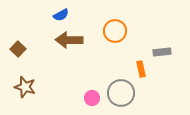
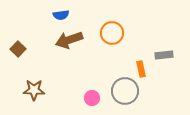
blue semicircle: rotated 21 degrees clockwise
orange circle: moved 3 px left, 2 px down
brown arrow: rotated 20 degrees counterclockwise
gray rectangle: moved 2 px right, 3 px down
brown star: moved 9 px right, 3 px down; rotated 15 degrees counterclockwise
gray circle: moved 4 px right, 2 px up
